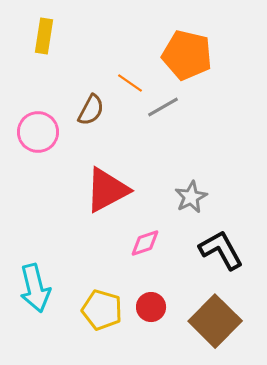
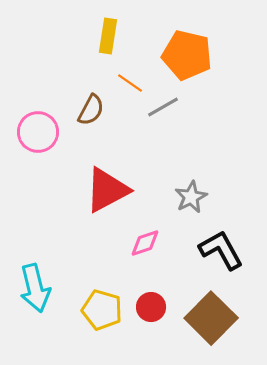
yellow rectangle: moved 64 px right
brown square: moved 4 px left, 3 px up
